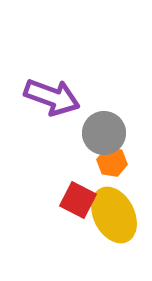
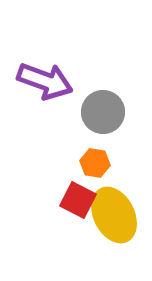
purple arrow: moved 7 px left, 16 px up
gray circle: moved 1 px left, 21 px up
orange hexagon: moved 17 px left, 1 px down
